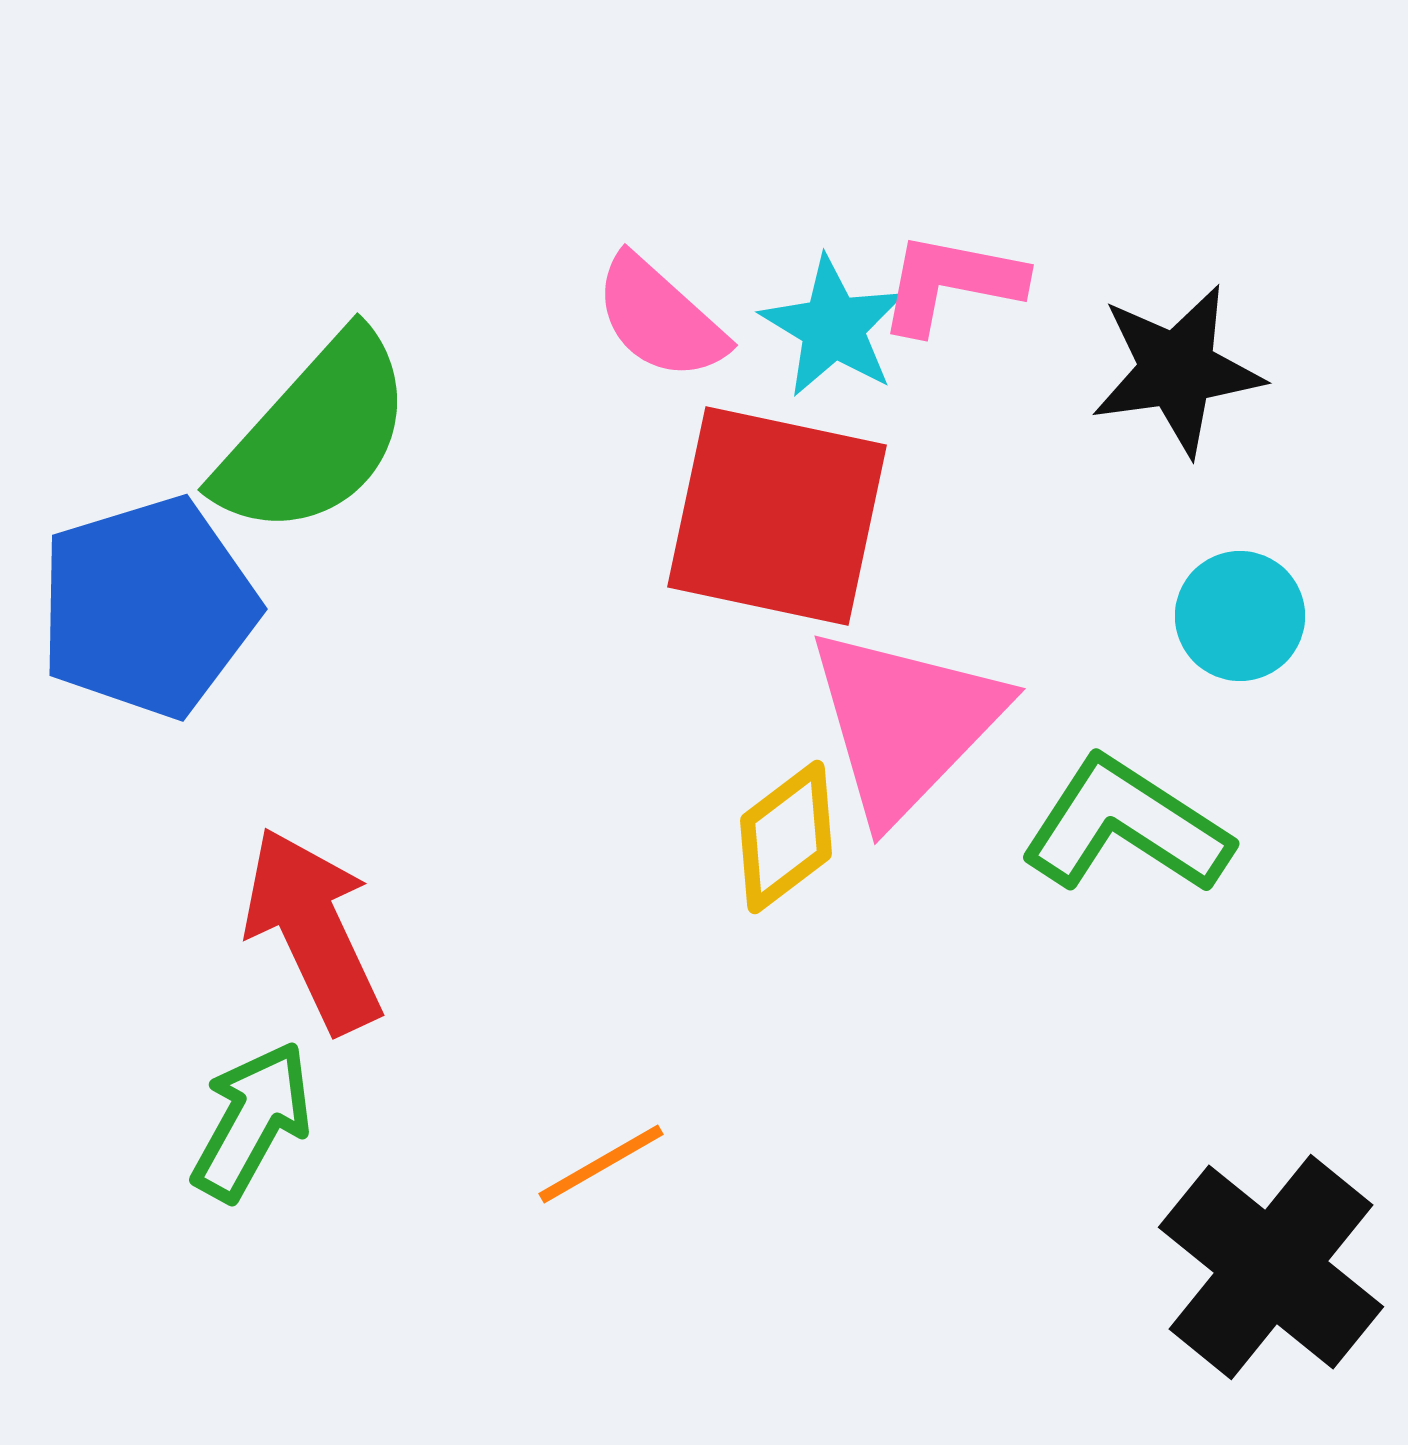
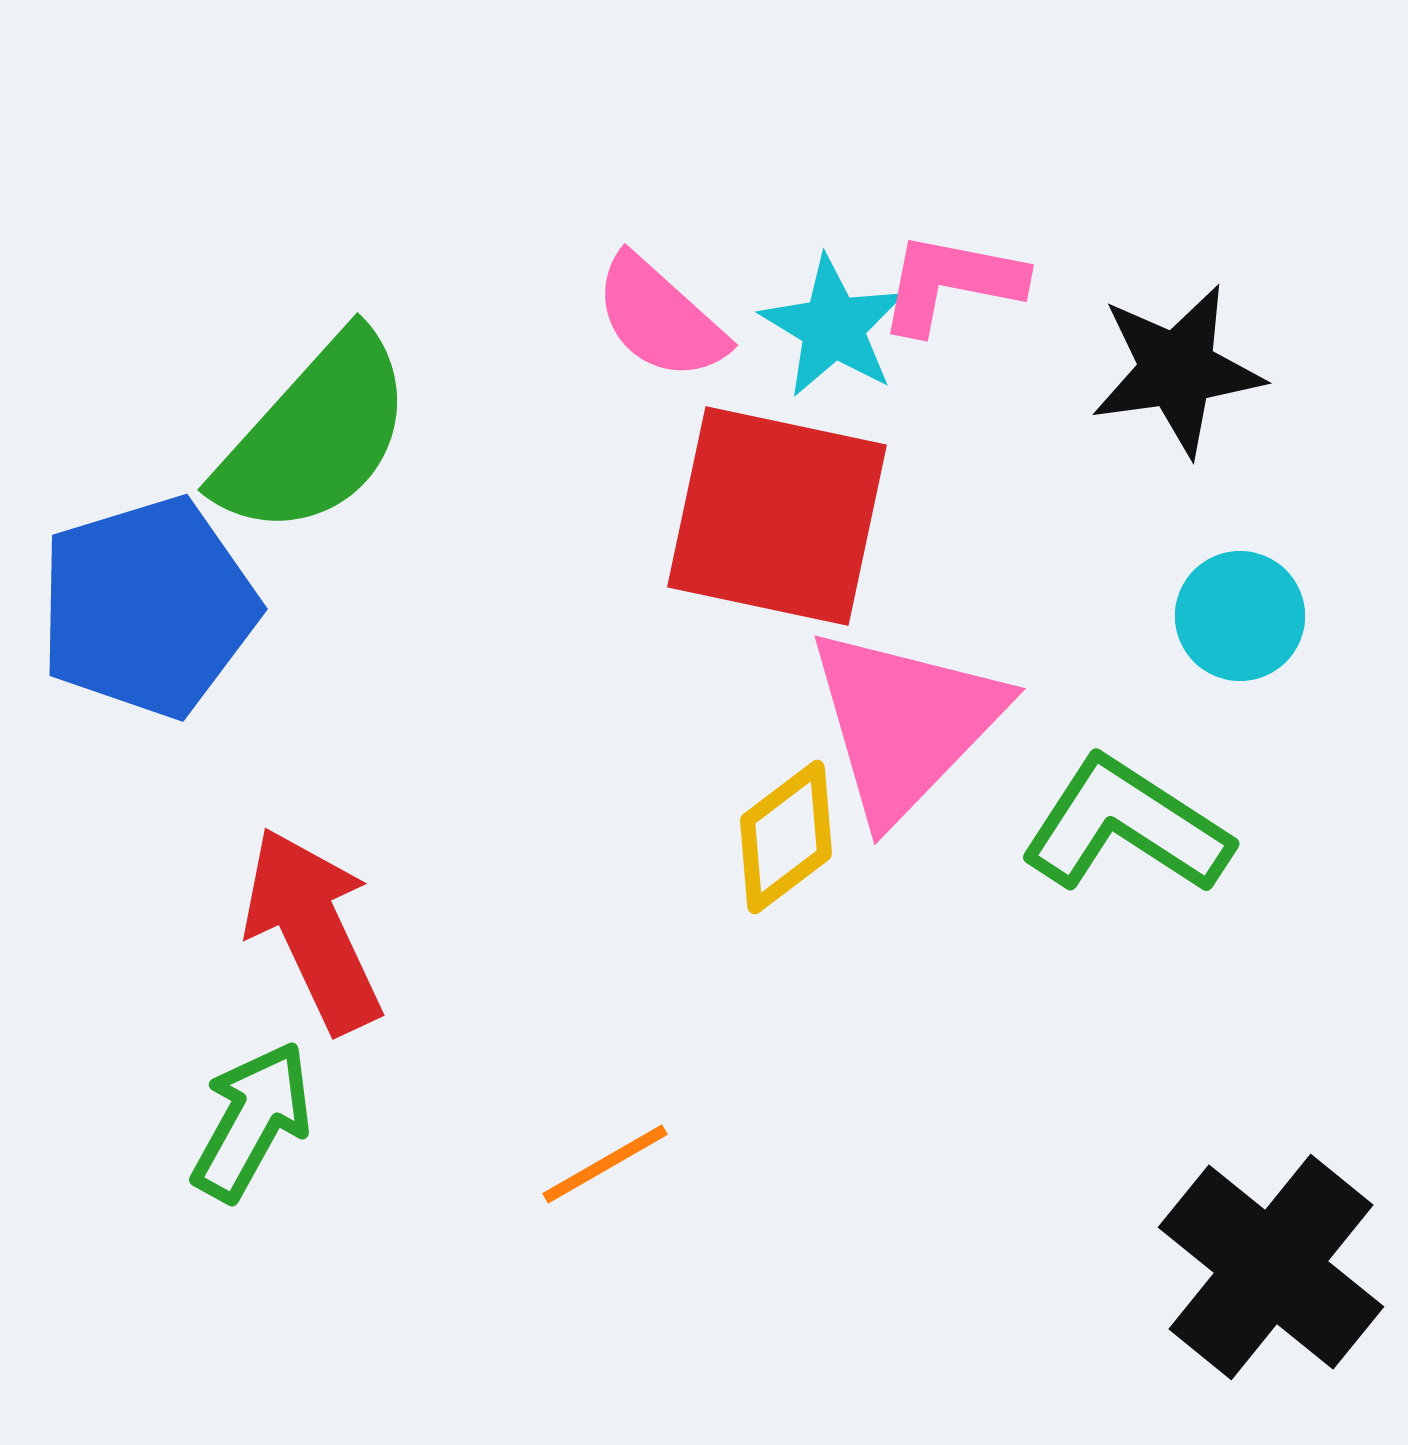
orange line: moved 4 px right
